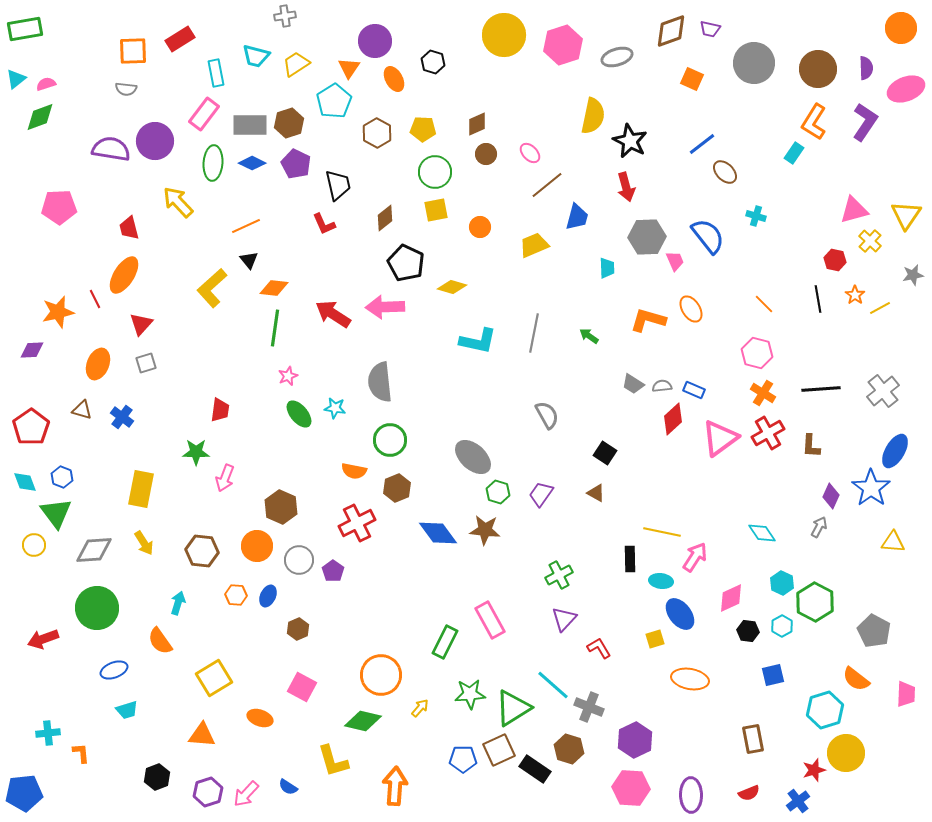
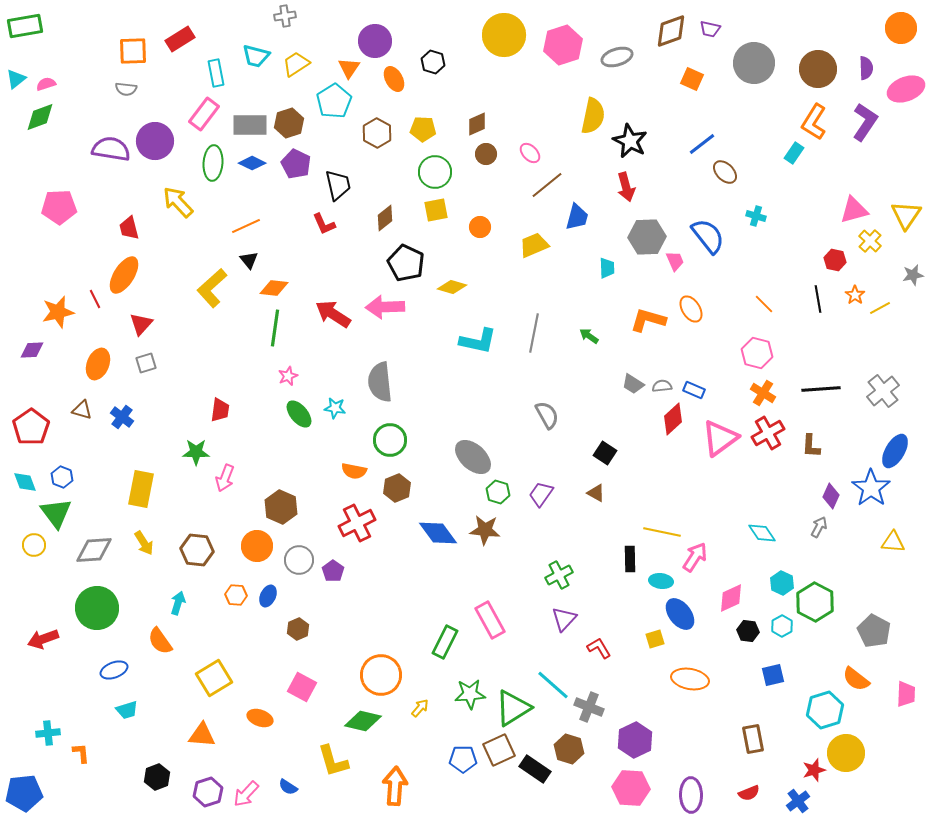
green rectangle at (25, 29): moved 3 px up
brown hexagon at (202, 551): moved 5 px left, 1 px up
